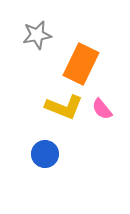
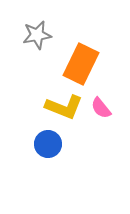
pink semicircle: moved 1 px left, 1 px up
blue circle: moved 3 px right, 10 px up
